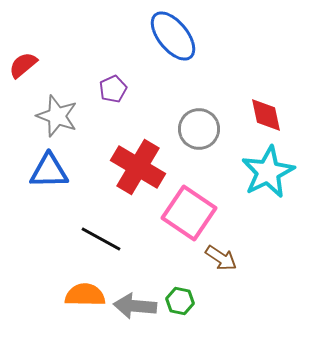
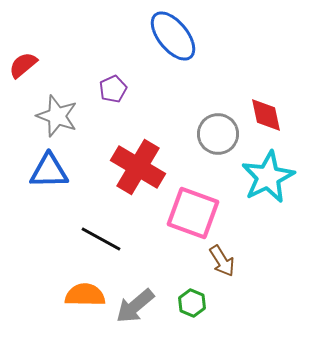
gray circle: moved 19 px right, 5 px down
cyan star: moved 5 px down
pink square: moved 4 px right; rotated 14 degrees counterclockwise
brown arrow: moved 1 px right, 3 px down; rotated 24 degrees clockwise
green hexagon: moved 12 px right, 2 px down; rotated 12 degrees clockwise
gray arrow: rotated 45 degrees counterclockwise
